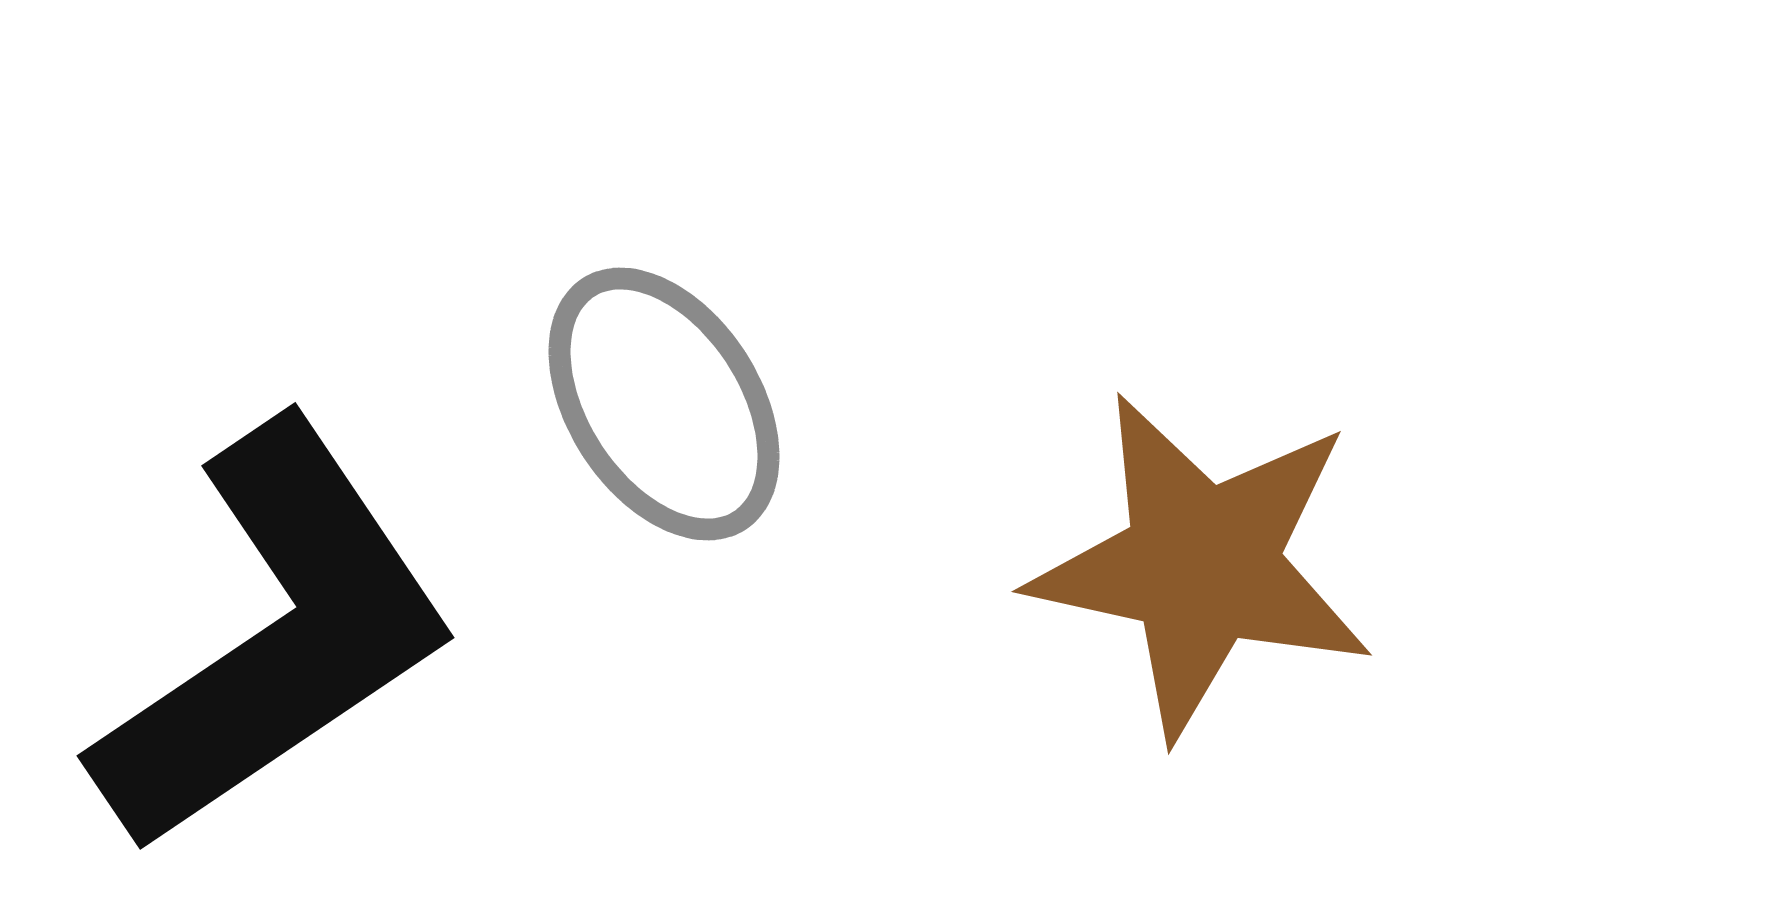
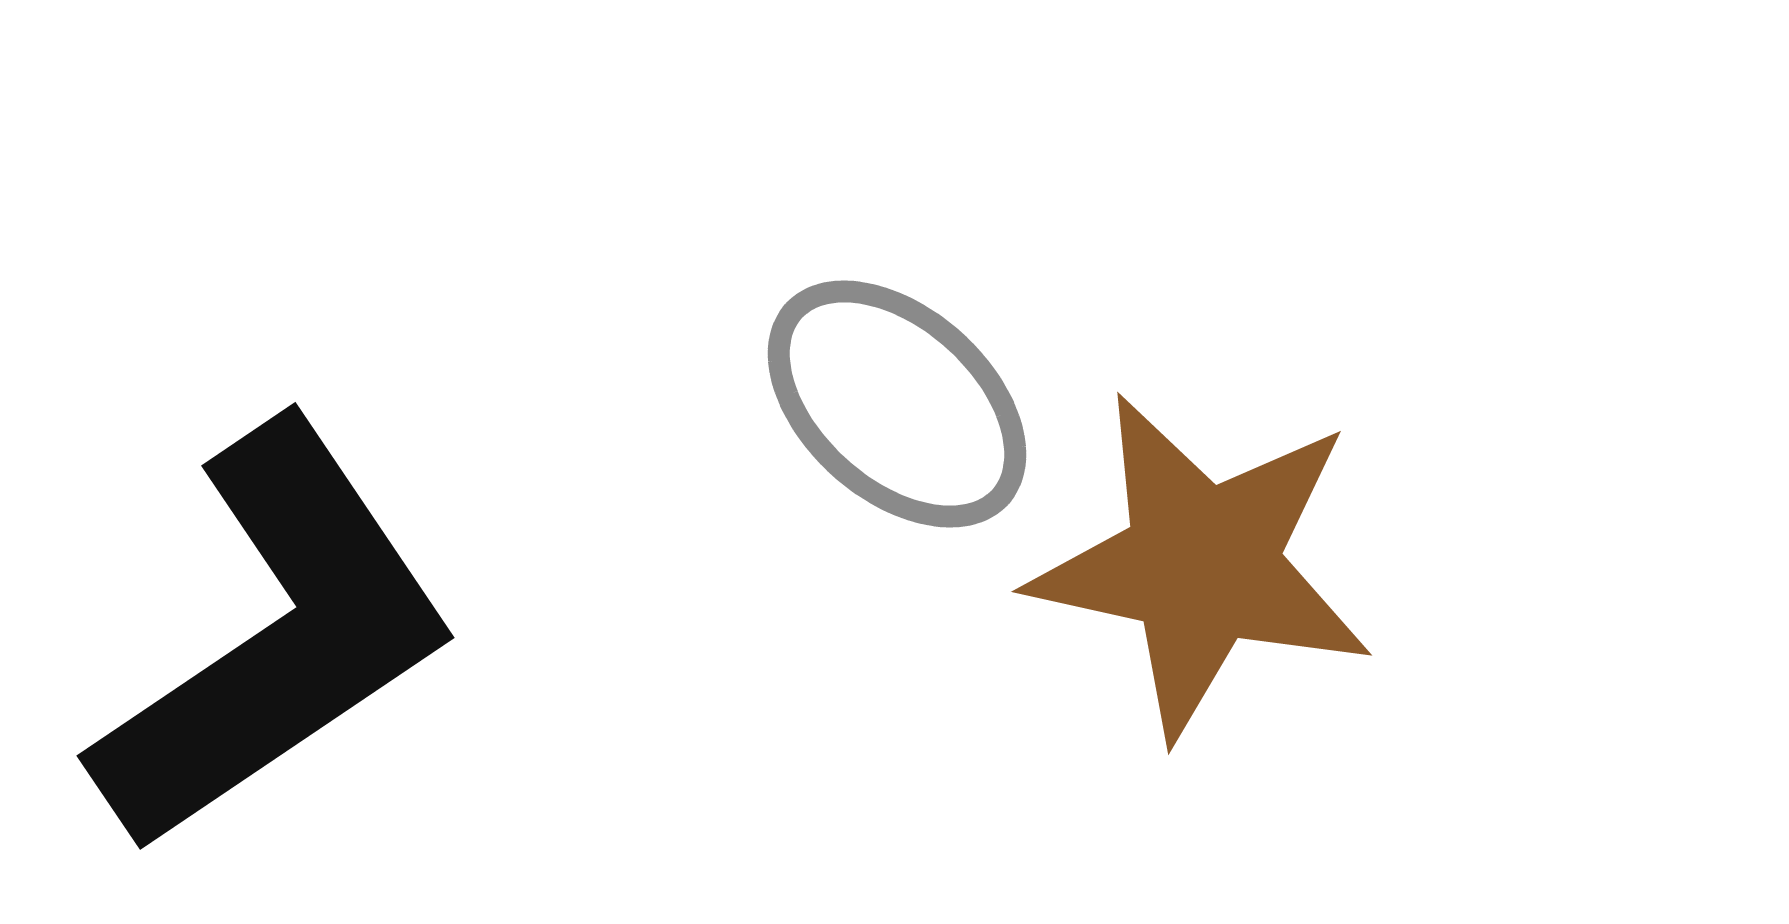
gray ellipse: moved 233 px right; rotated 15 degrees counterclockwise
